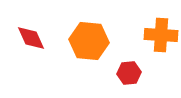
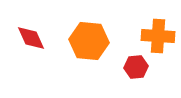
orange cross: moved 3 px left, 1 px down
red hexagon: moved 7 px right, 6 px up
